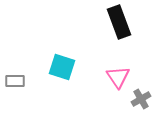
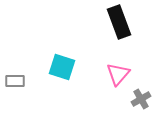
pink triangle: moved 3 px up; rotated 15 degrees clockwise
